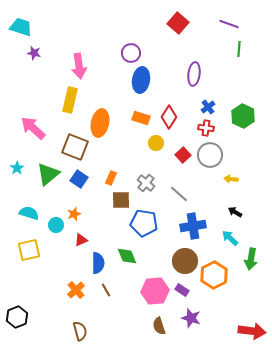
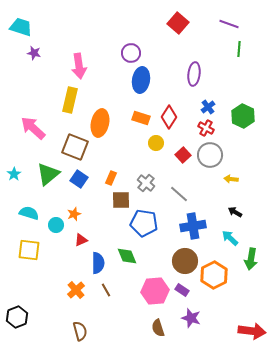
red cross at (206, 128): rotated 21 degrees clockwise
cyan star at (17, 168): moved 3 px left, 6 px down
yellow square at (29, 250): rotated 20 degrees clockwise
brown semicircle at (159, 326): moved 1 px left, 2 px down
